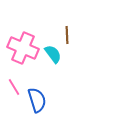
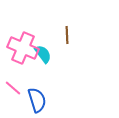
cyan semicircle: moved 10 px left
pink line: moved 1 px left, 1 px down; rotated 18 degrees counterclockwise
